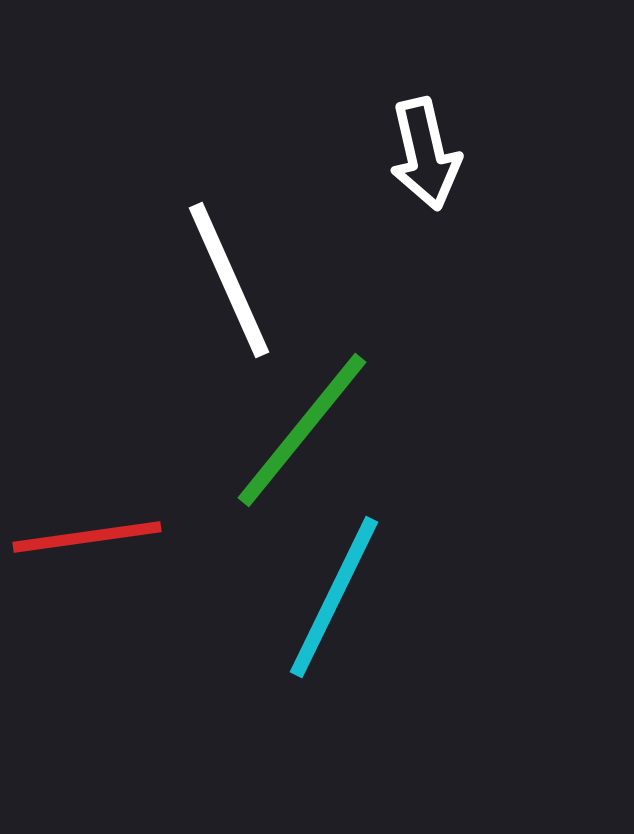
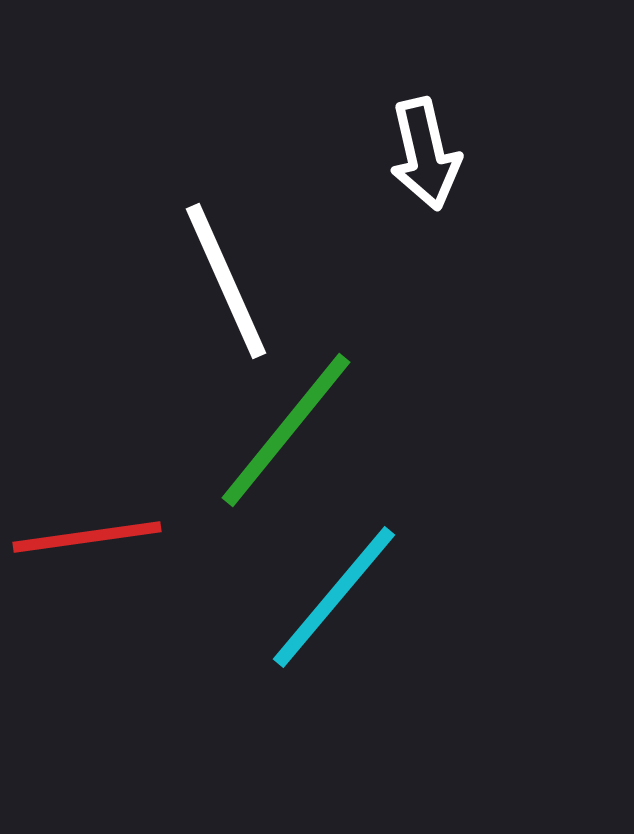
white line: moved 3 px left, 1 px down
green line: moved 16 px left
cyan line: rotated 14 degrees clockwise
